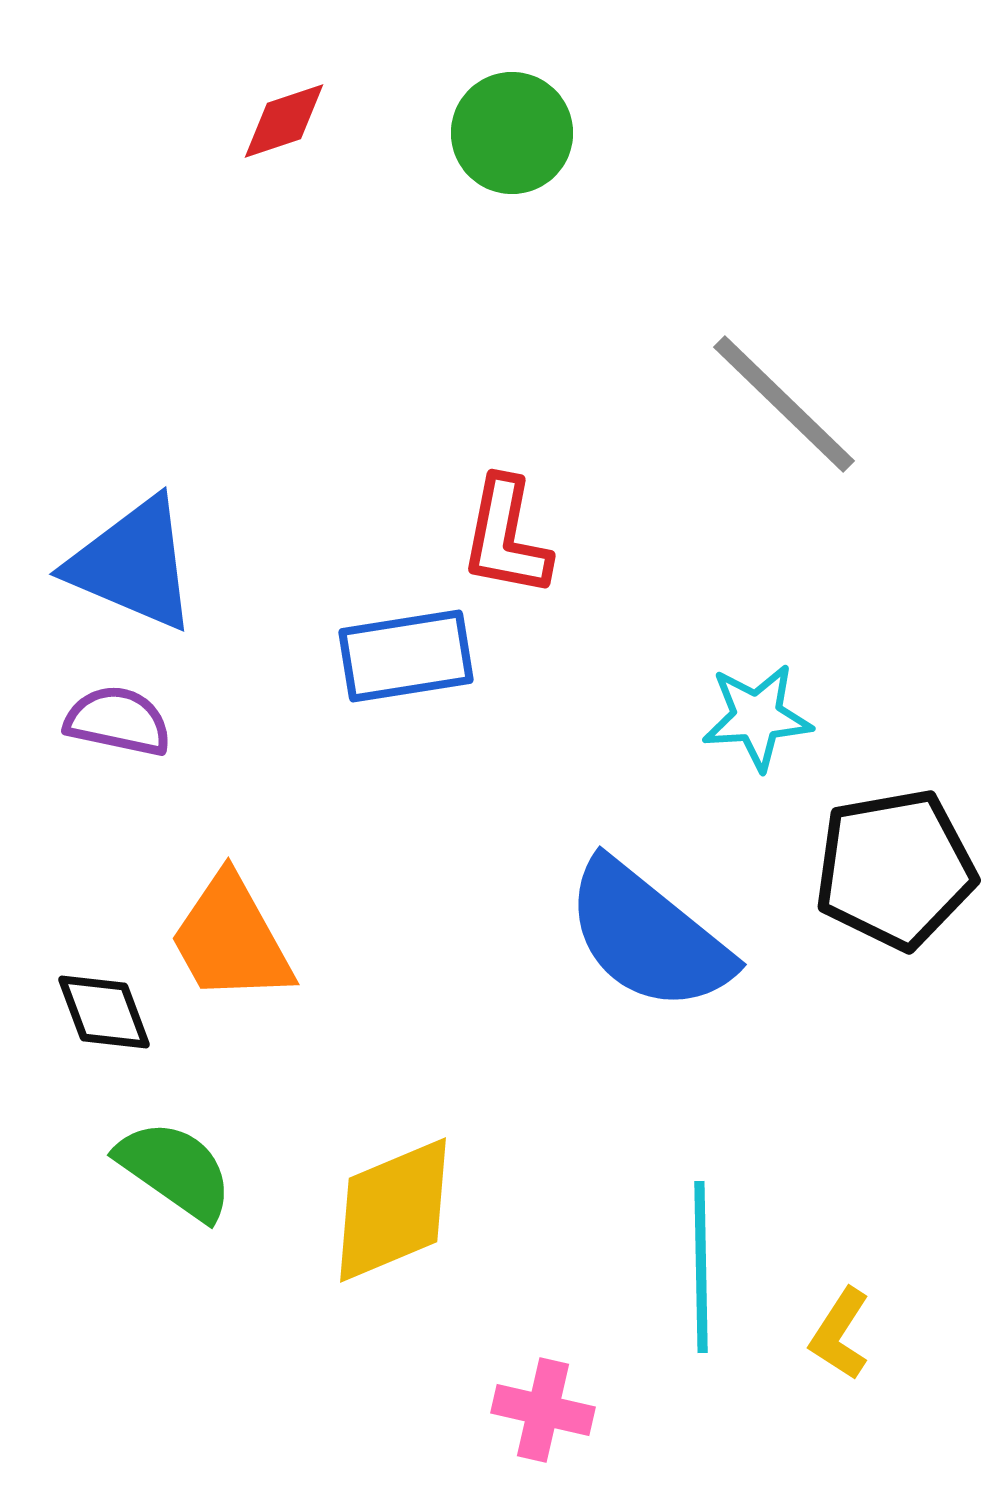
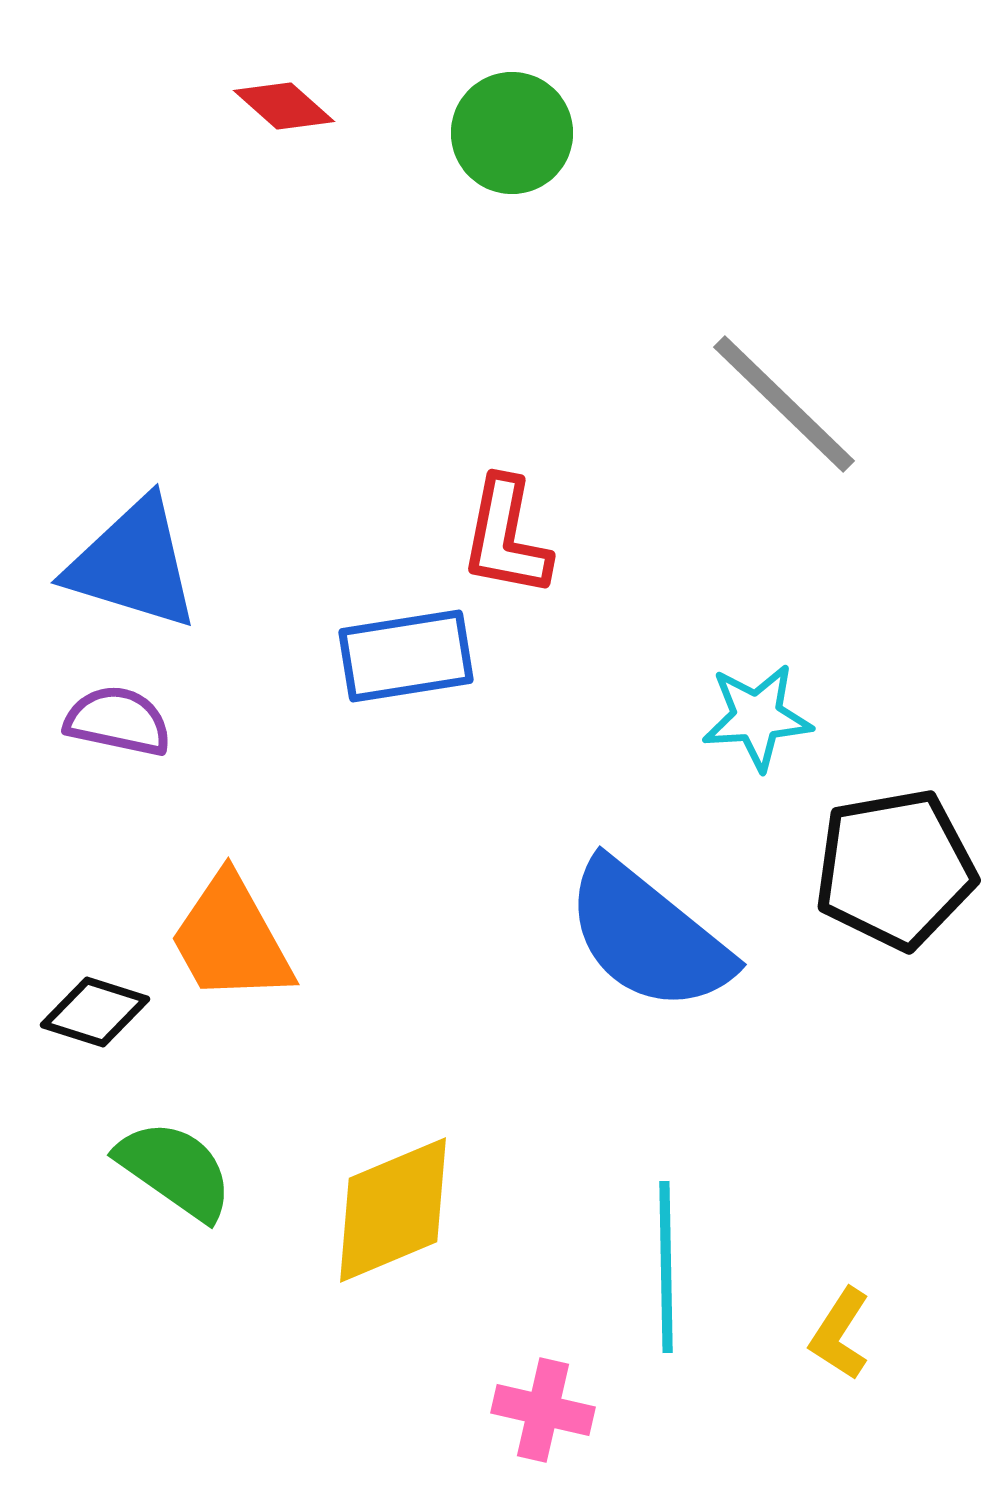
red diamond: moved 15 px up; rotated 60 degrees clockwise
blue triangle: rotated 6 degrees counterclockwise
black diamond: moved 9 px left; rotated 52 degrees counterclockwise
cyan line: moved 35 px left
